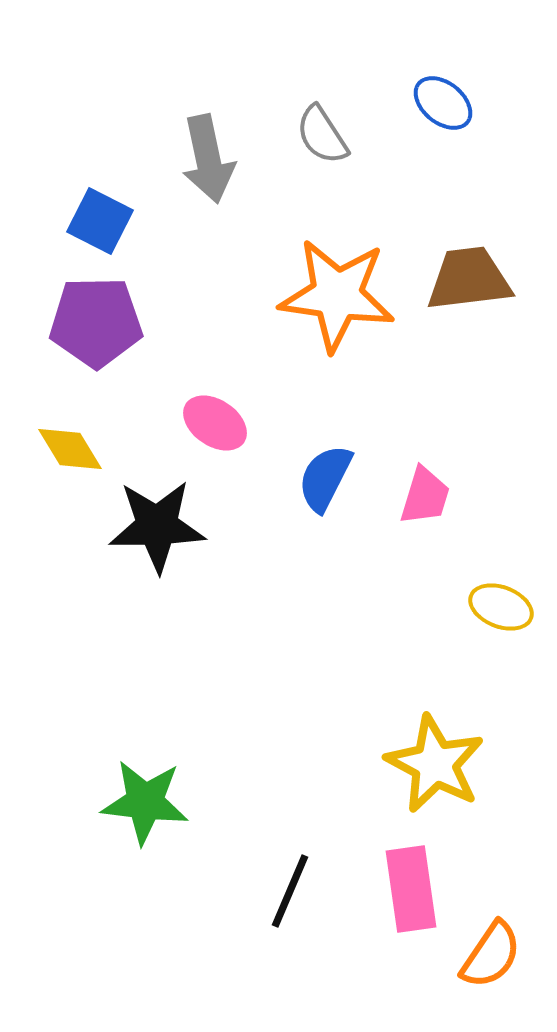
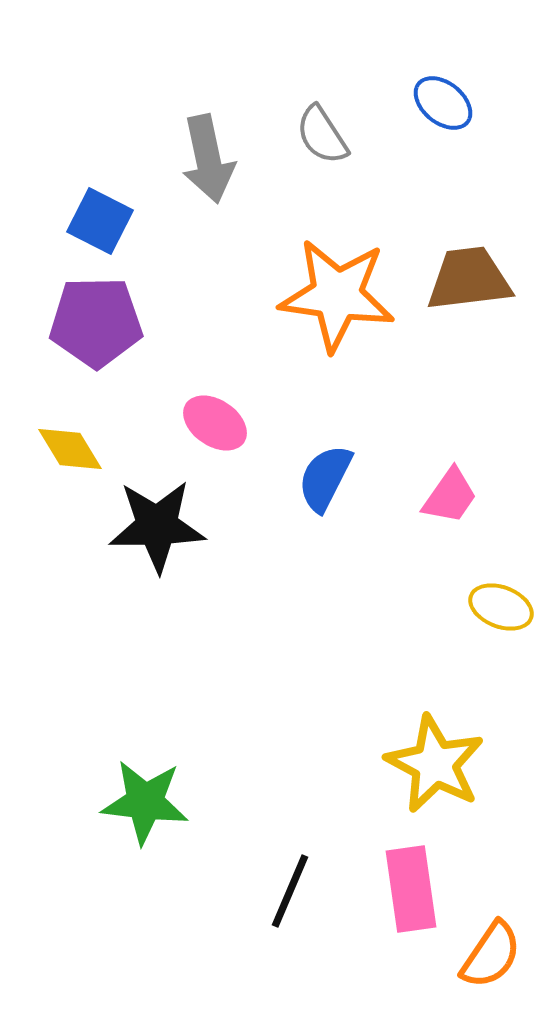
pink trapezoid: moved 25 px right; rotated 18 degrees clockwise
